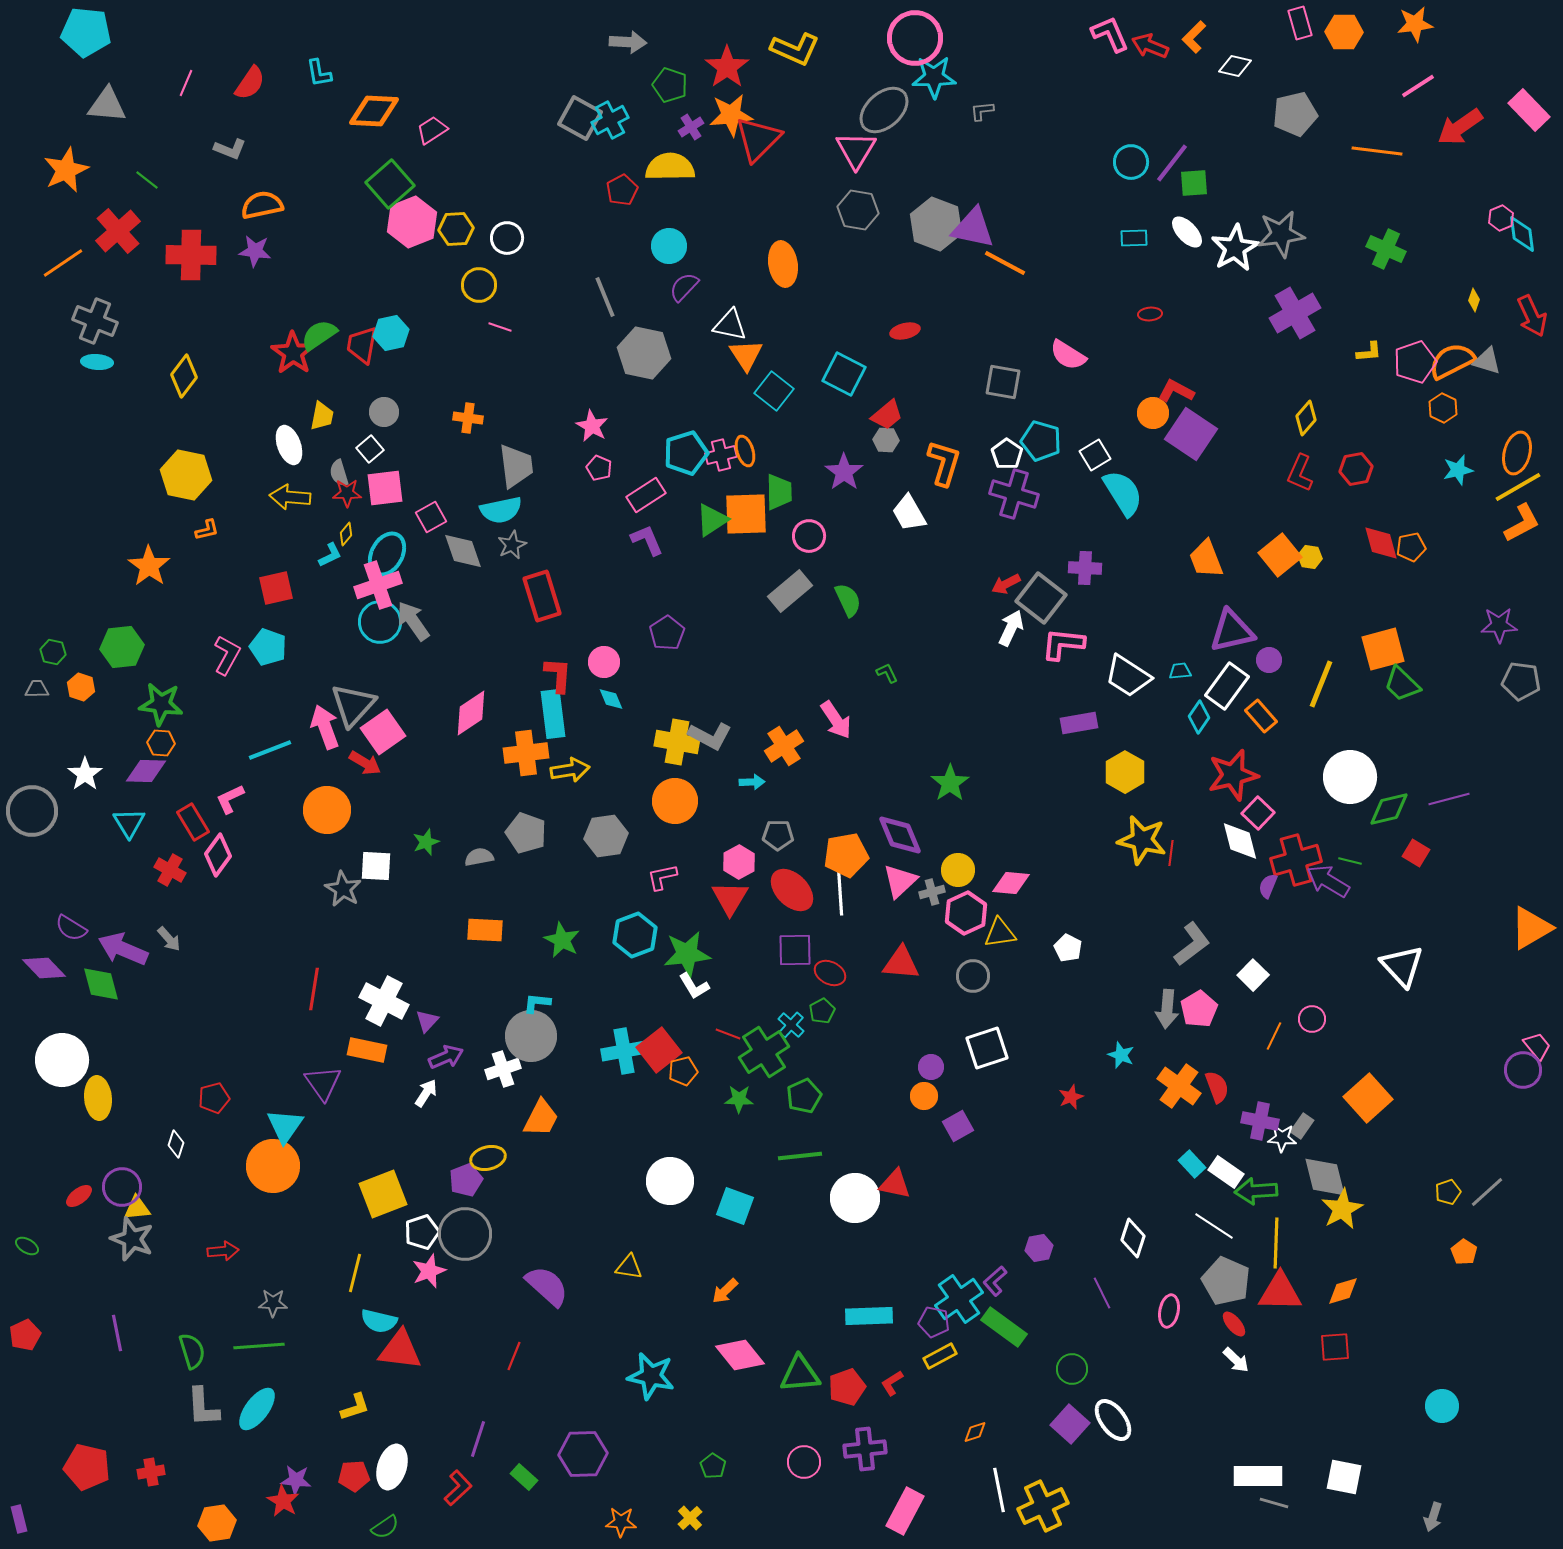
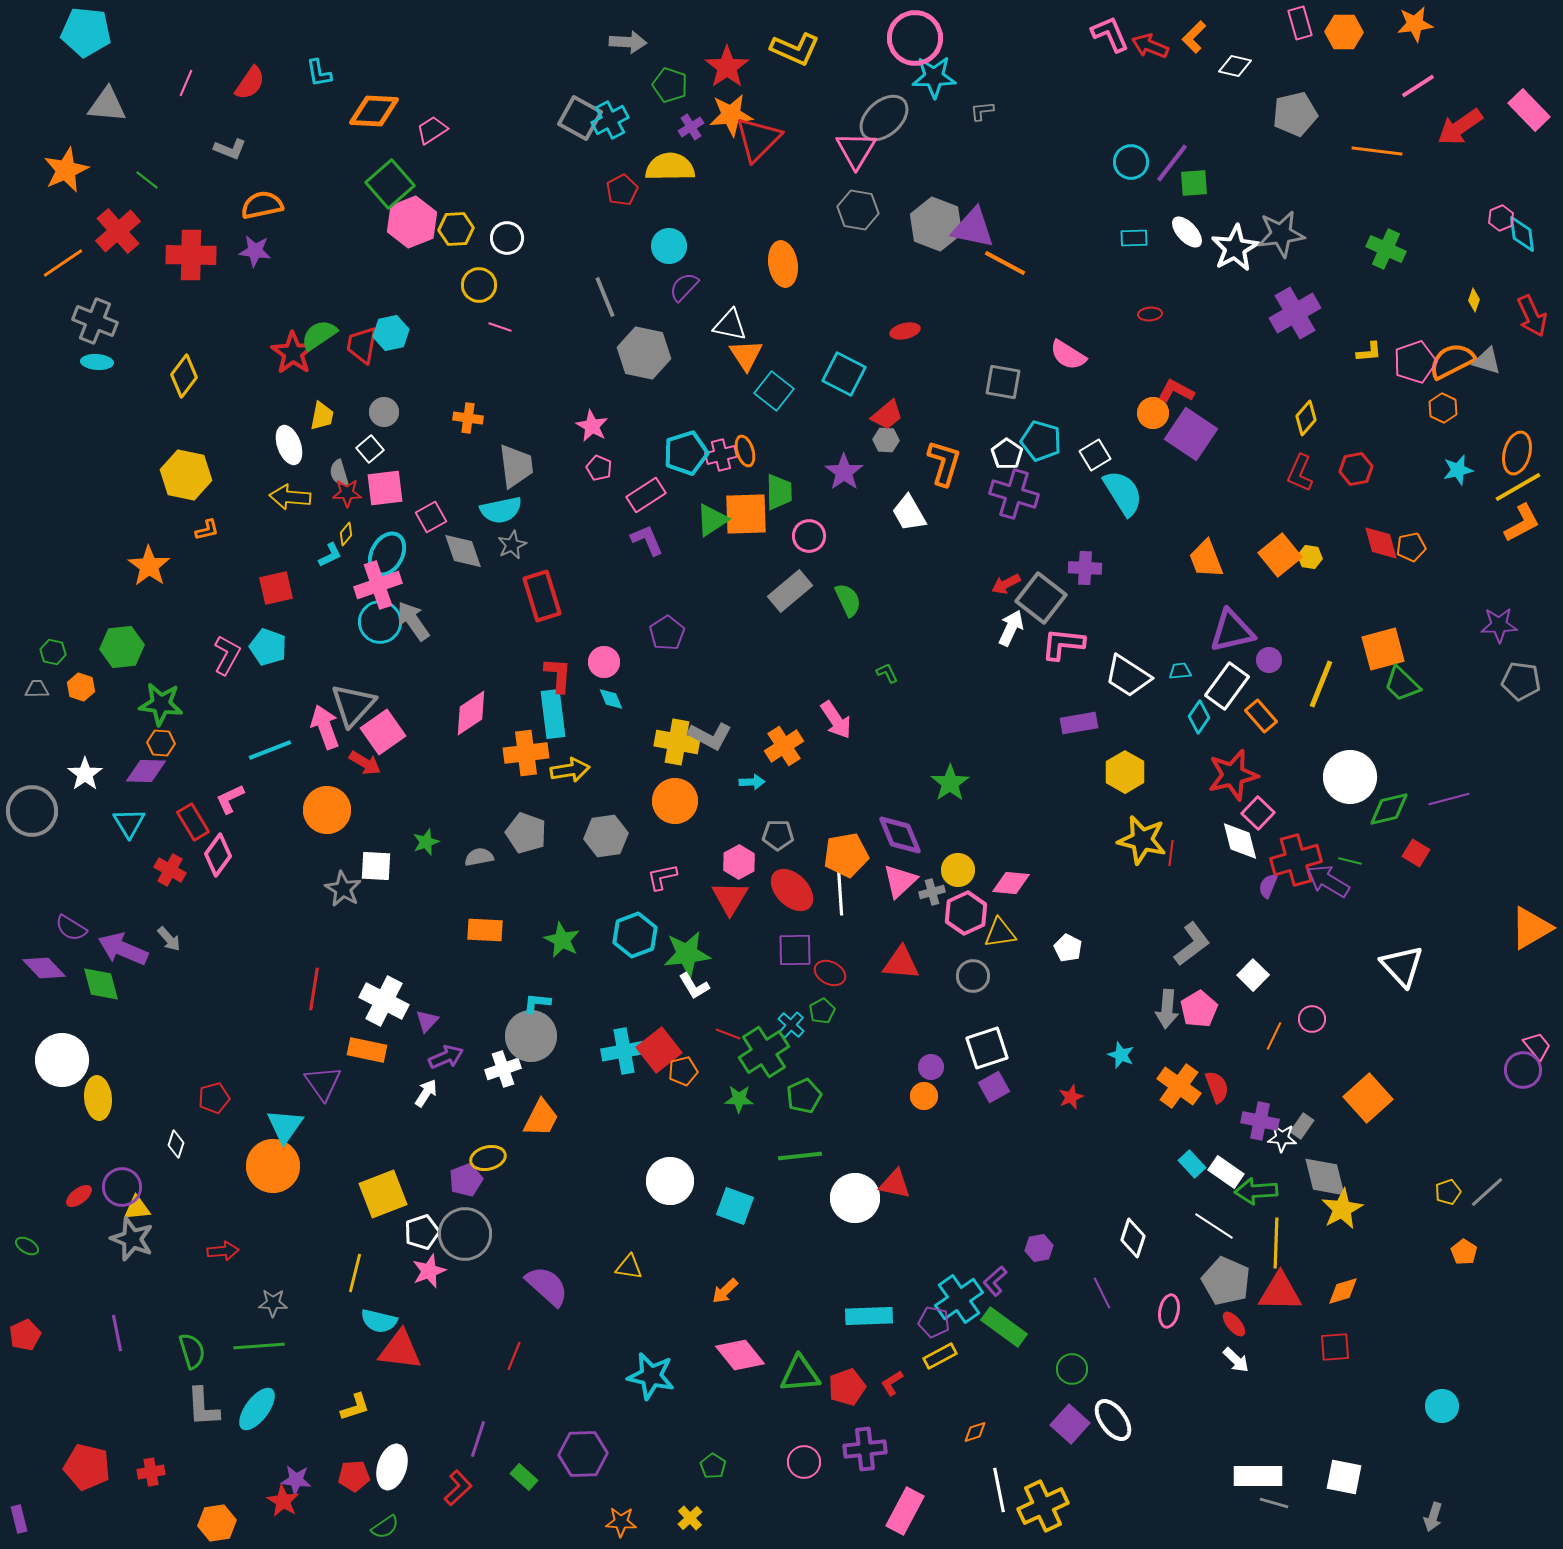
gray ellipse at (884, 110): moved 8 px down
purple square at (958, 1126): moved 36 px right, 39 px up
